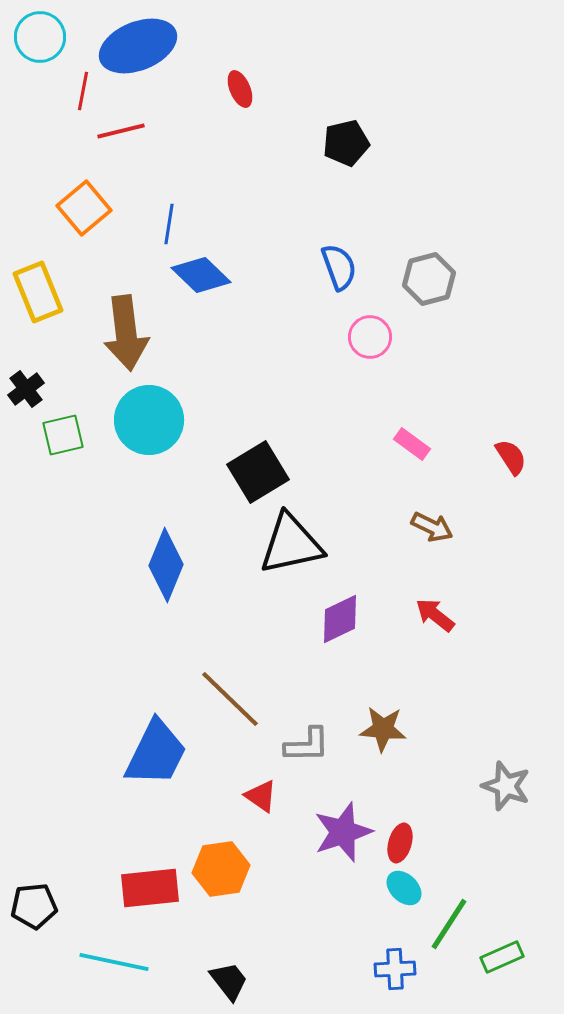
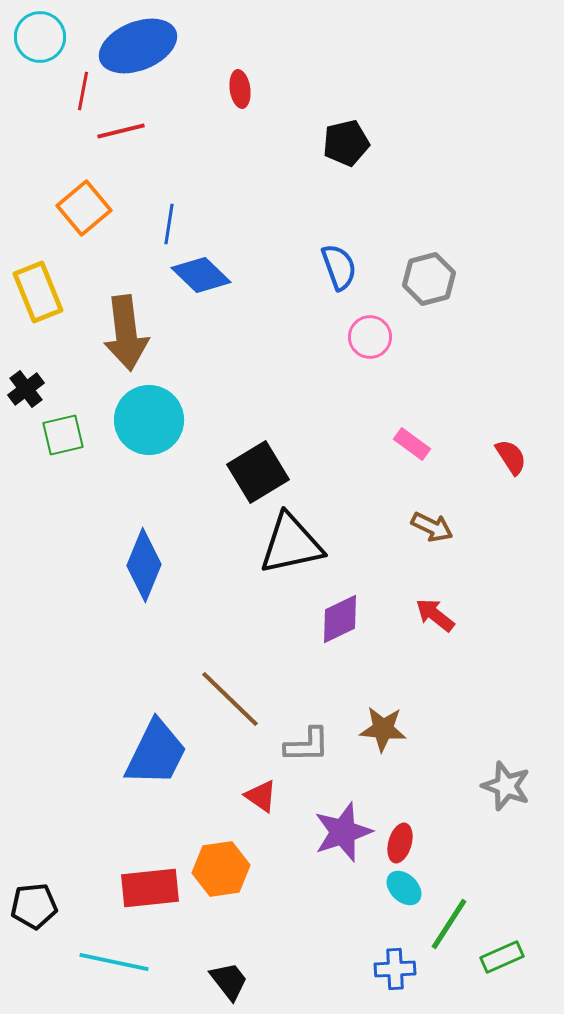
red ellipse at (240, 89): rotated 15 degrees clockwise
blue diamond at (166, 565): moved 22 px left
